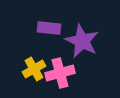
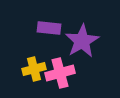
purple star: rotated 16 degrees clockwise
yellow cross: rotated 15 degrees clockwise
